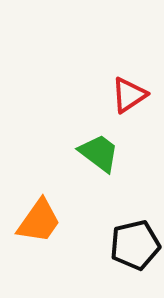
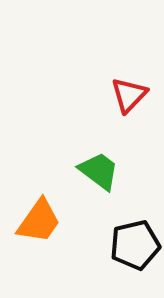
red triangle: rotated 12 degrees counterclockwise
green trapezoid: moved 18 px down
